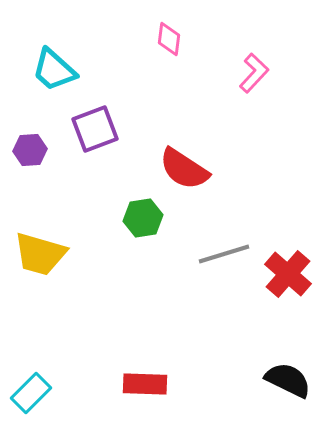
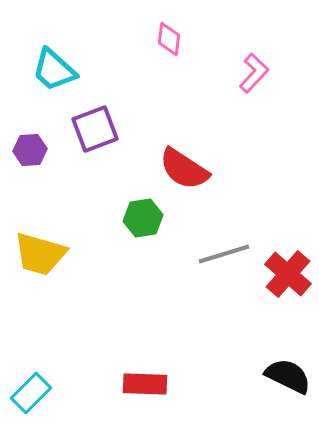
black semicircle: moved 4 px up
